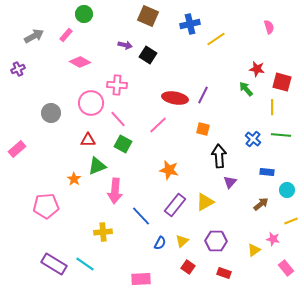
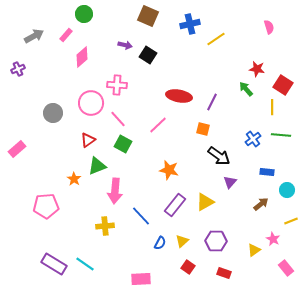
pink diamond at (80, 62): moved 2 px right, 5 px up; rotated 70 degrees counterclockwise
red square at (282, 82): moved 1 px right, 3 px down; rotated 18 degrees clockwise
purple line at (203, 95): moved 9 px right, 7 px down
red ellipse at (175, 98): moved 4 px right, 2 px up
gray circle at (51, 113): moved 2 px right
blue cross at (253, 139): rotated 14 degrees clockwise
red triangle at (88, 140): rotated 35 degrees counterclockwise
black arrow at (219, 156): rotated 130 degrees clockwise
yellow cross at (103, 232): moved 2 px right, 6 px up
pink star at (273, 239): rotated 16 degrees clockwise
